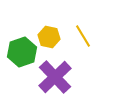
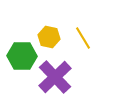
yellow line: moved 2 px down
green hexagon: moved 4 px down; rotated 20 degrees clockwise
